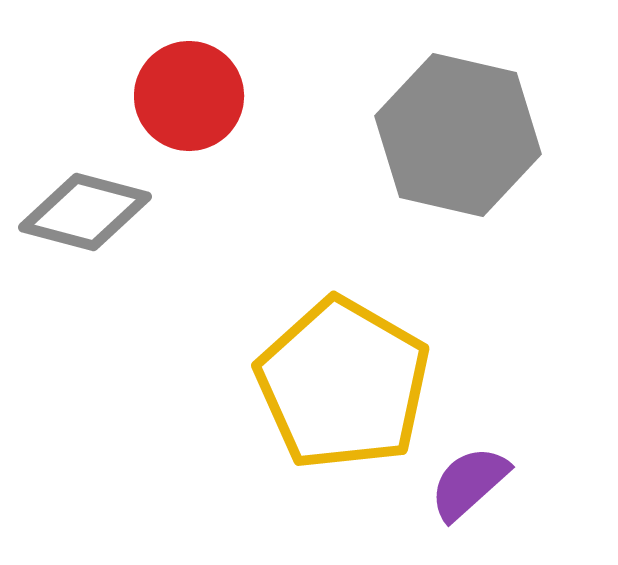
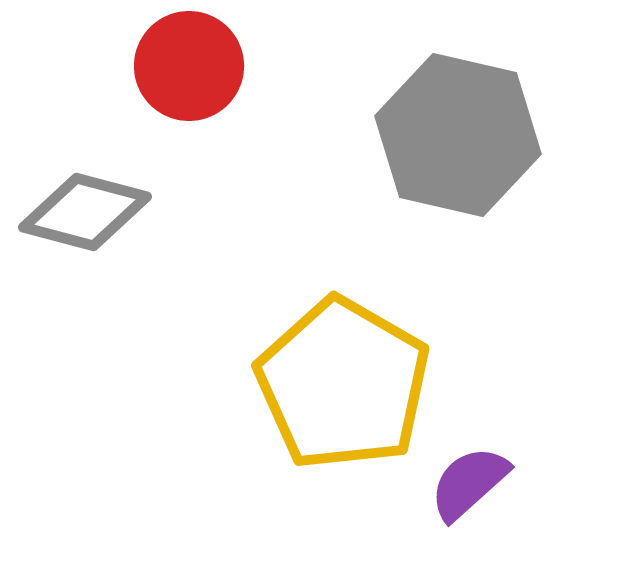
red circle: moved 30 px up
